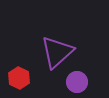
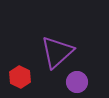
red hexagon: moved 1 px right, 1 px up
